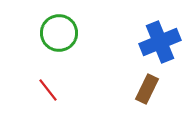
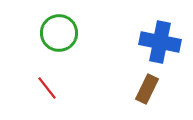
blue cross: rotated 33 degrees clockwise
red line: moved 1 px left, 2 px up
